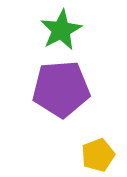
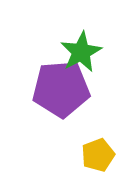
green star: moved 20 px right, 22 px down
